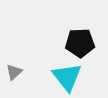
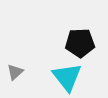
gray triangle: moved 1 px right
